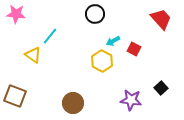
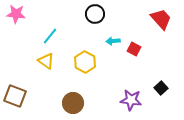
cyan arrow: rotated 24 degrees clockwise
yellow triangle: moved 13 px right, 6 px down
yellow hexagon: moved 17 px left, 1 px down
